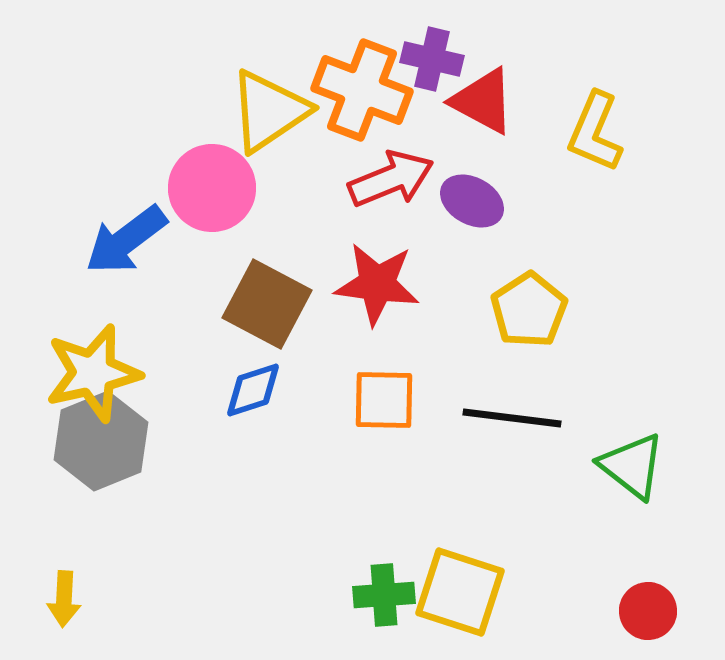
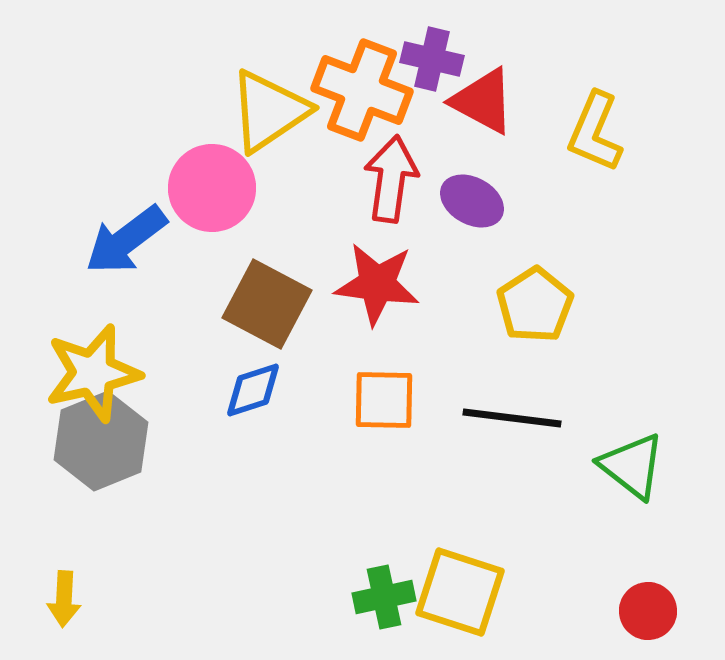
red arrow: rotated 60 degrees counterclockwise
yellow pentagon: moved 6 px right, 5 px up
green cross: moved 2 px down; rotated 8 degrees counterclockwise
